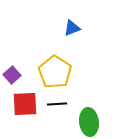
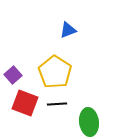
blue triangle: moved 4 px left, 2 px down
purple square: moved 1 px right
red square: moved 1 px up; rotated 24 degrees clockwise
